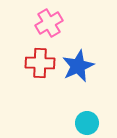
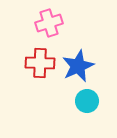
pink cross: rotated 12 degrees clockwise
cyan circle: moved 22 px up
